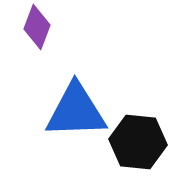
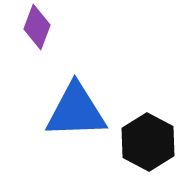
black hexagon: moved 10 px right; rotated 22 degrees clockwise
